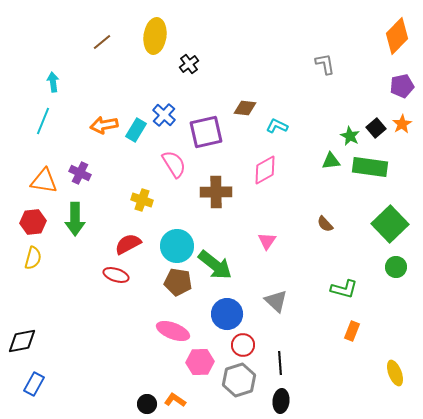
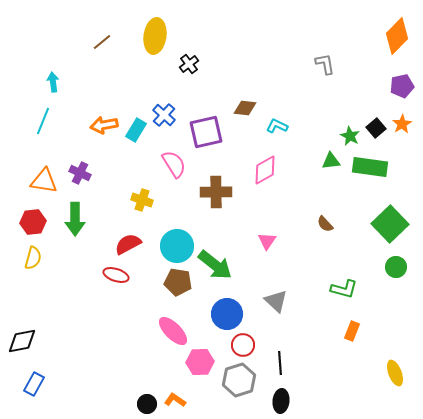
pink ellipse at (173, 331): rotated 24 degrees clockwise
